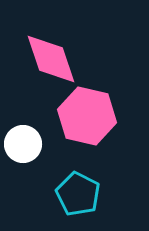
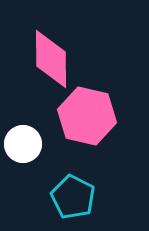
pink diamond: rotated 18 degrees clockwise
cyan pentagon: moved 5 px left, 3 px down
